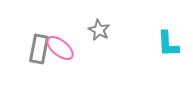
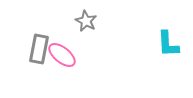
gray star: moved 13 px left, 9 px up
pink ellipse: moved 2 px right, 7 px down
